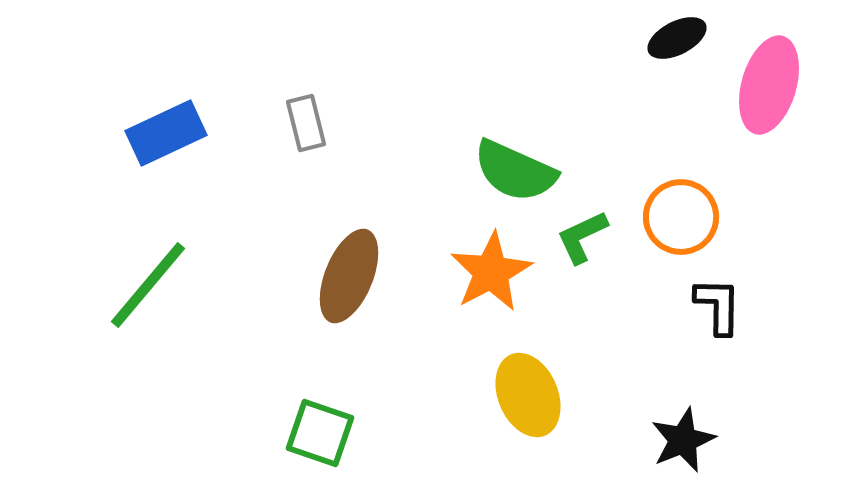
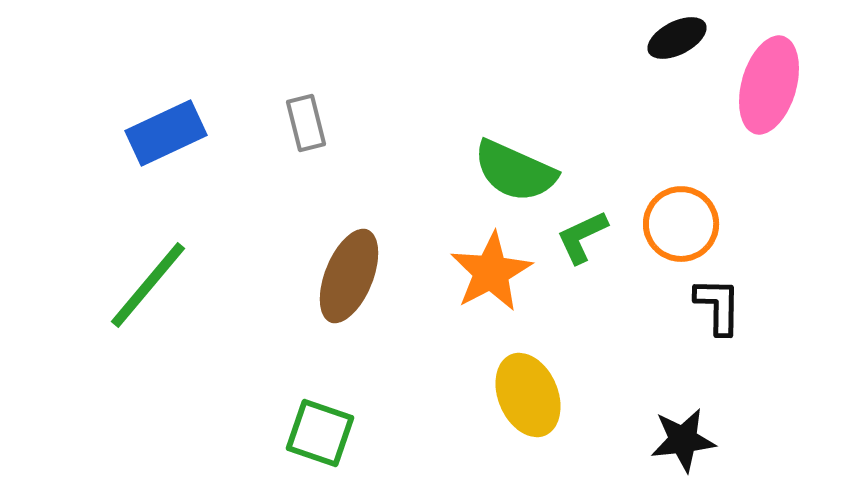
orange circle: moved 7 px down
black star: rotated 16 degrees clockwise
